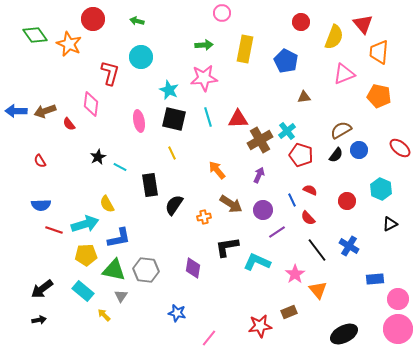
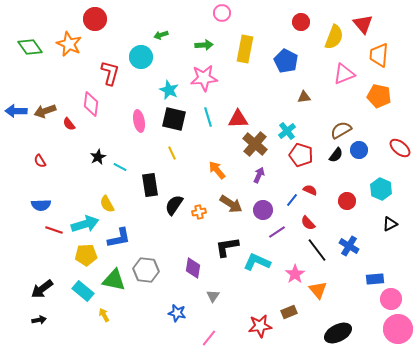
red circle at (93, 19): moved 2 px right
green arrow at (137, 21): moved 24 px right, 14 px down; rotated 32 degrees counterclockwise
green diamond at (35, 35): moved 5 px left, 12 px down
orange trapezoid at (379, 52): moved 3 px down
brown cross at (260, 140): moved 5 px left, 4 px down; rotated 20 degrees counterclockwise
blue line at (292, 200): rotated 64 degrees clockwise
orange cross at (204, 217): moved 5 px left, 5 px up
red semicircle at (308, 218): moved 5 px down
green triangle at (114, 270): moved 10 px down
gray triangle at (121, 296): moved 92 px right
pink circle at (398, 299): moved 7 px left
yellow arrow at (104, 315): rotated 16 degrees clockwise
black ellipse at (344, 334): moved 6 px left, 1 px up
